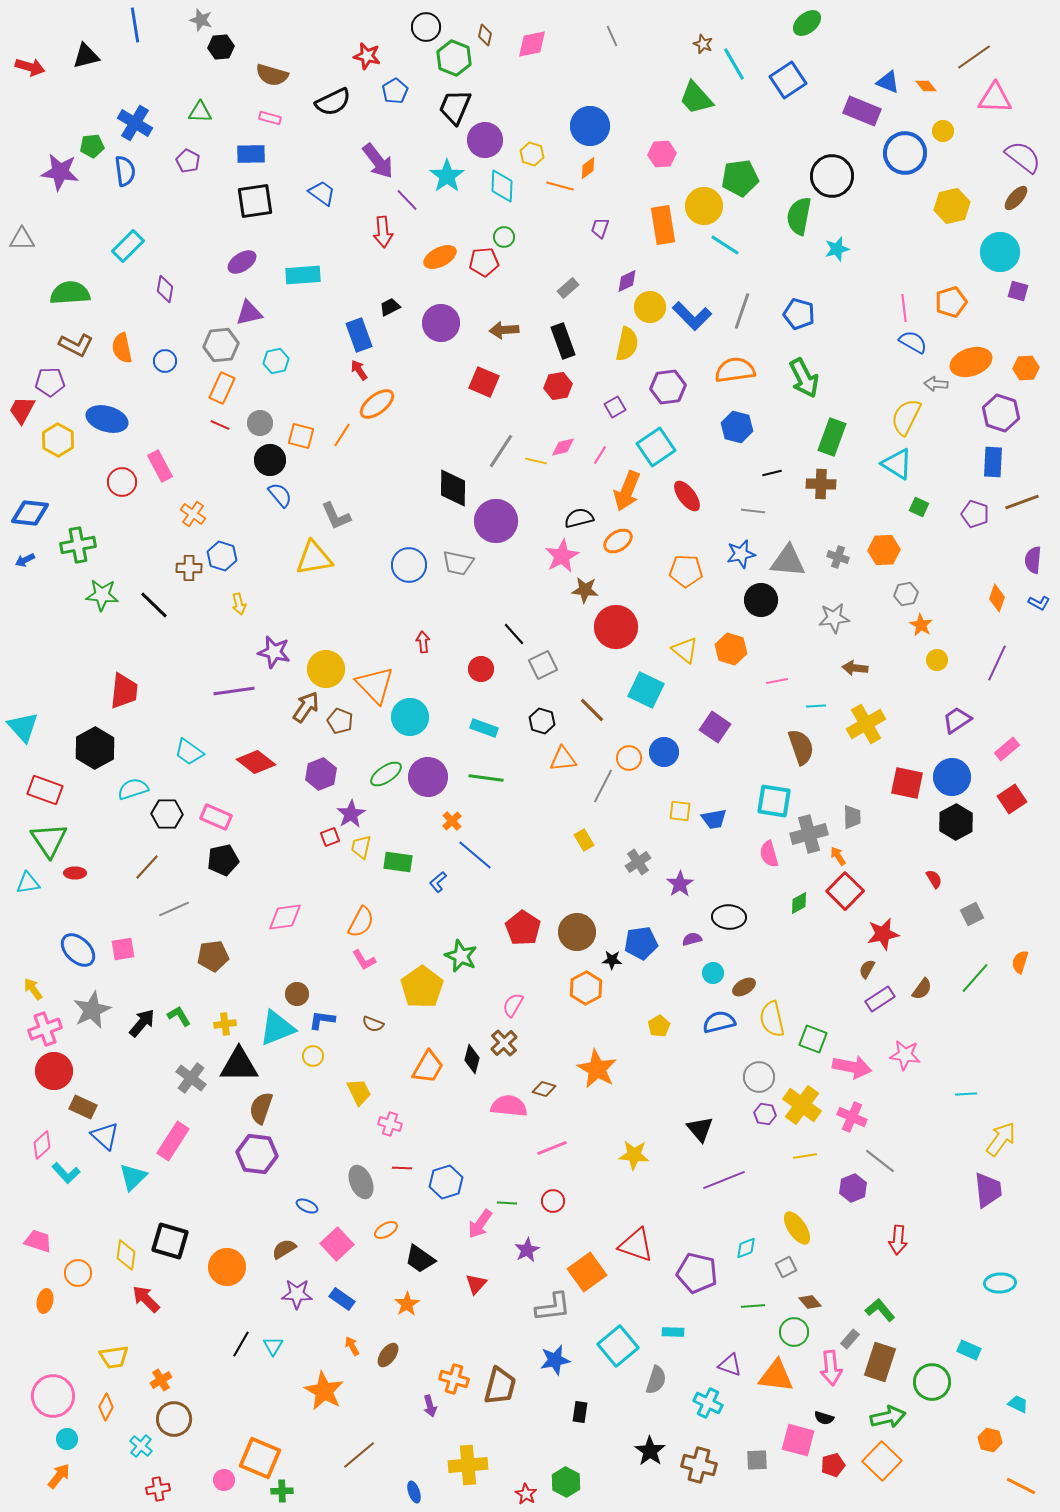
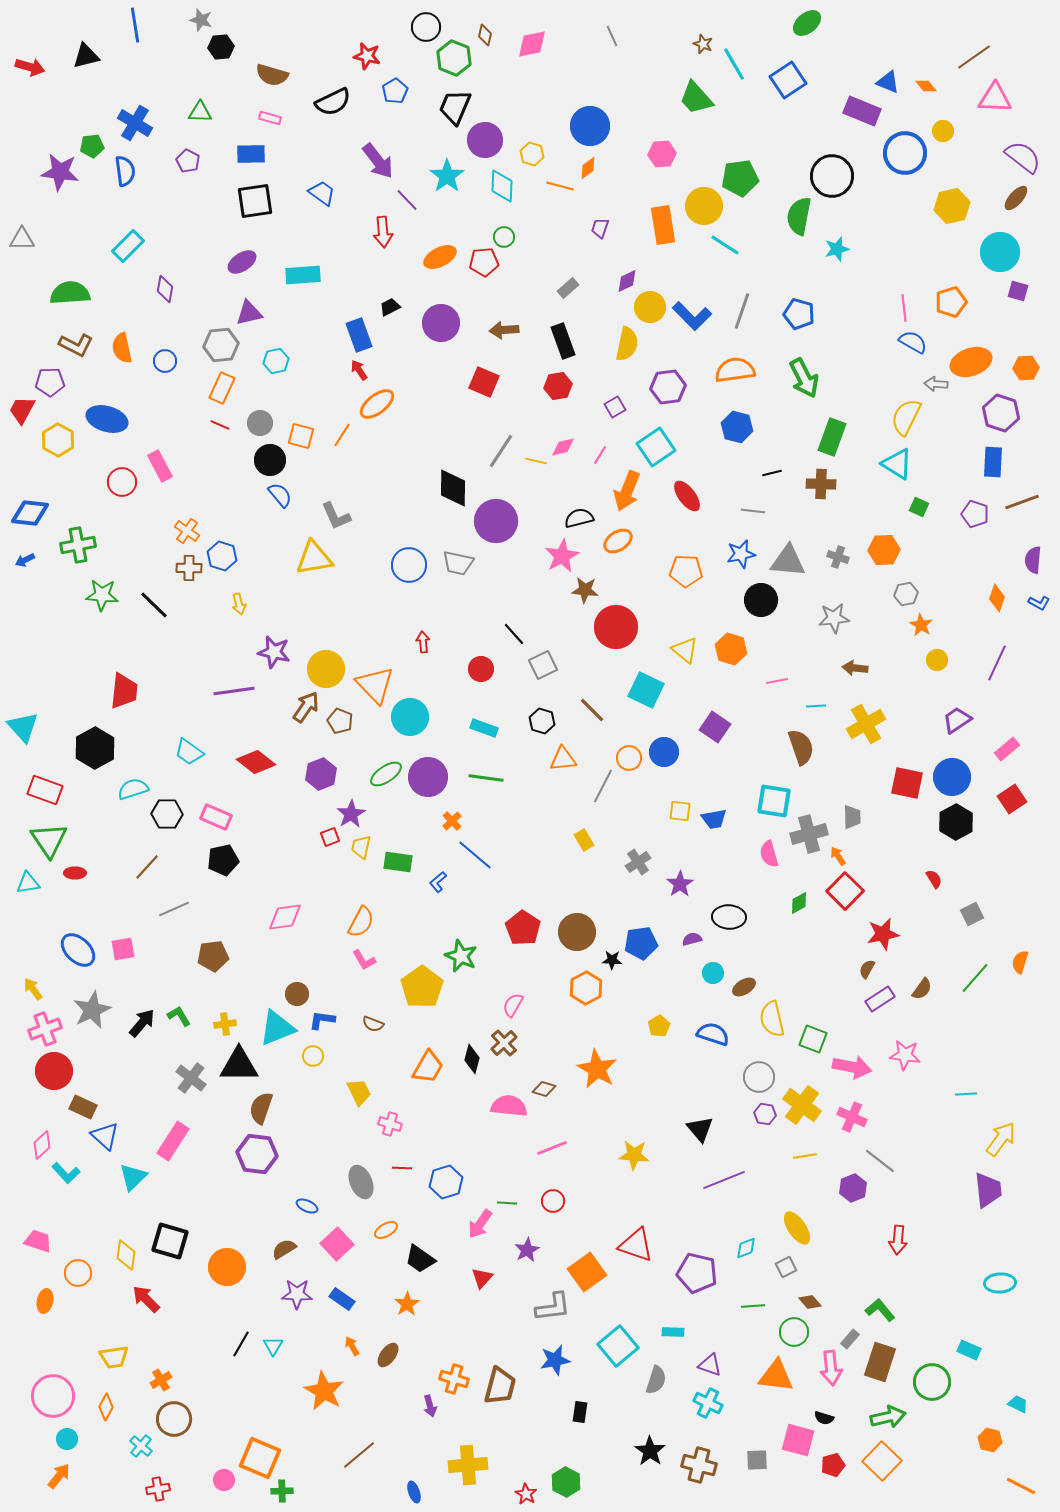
orange cross at (193, 514): moved 6 px left, 17 px down
blue semicircle at (719, 1022): moved 6 px left, 12 px down; rotated 32 degrees clockwise
red triangle at (476, 1284): moved 6 px right, 6 px up
purple triangle at (730, 1365): moved 20 px left
